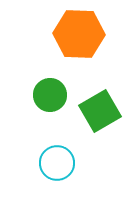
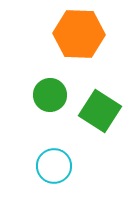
green square: rotated 27 degrees counterclockwise
cyan circle: moved 3 px left, 3 px down
